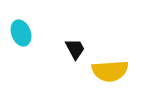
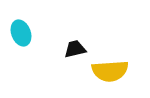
black trapezoid: rotated 75 degrees counterclockwise
